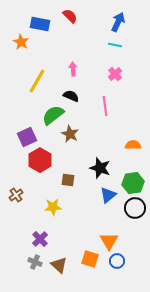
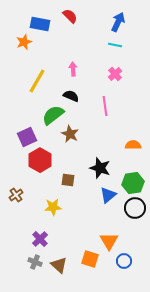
orange star: moved 3 px right; rotated 21 degrees clockwise
blue circle: moved 7 px right
